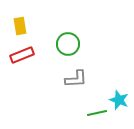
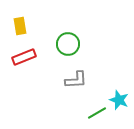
red rectangle: moved 2 px right, 2 px down
gray L-shape: moved 1 px down
green line: rotated 18 degrees counterclockwise
